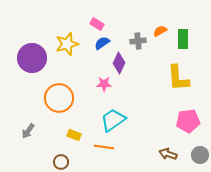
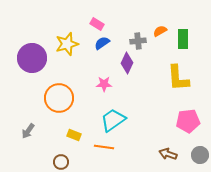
purple diamond: moved 8 px right
